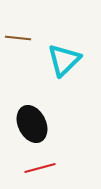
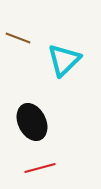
brown line: rotated 15 degrees clockwise
black ellipse: moved 2 px up
